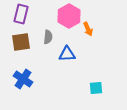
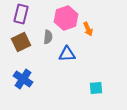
pink hexagon: moved 3 px left, 2 px down; rotated 10 degrees clockwise
brown square: rotated 18 degrees counterclockwise
